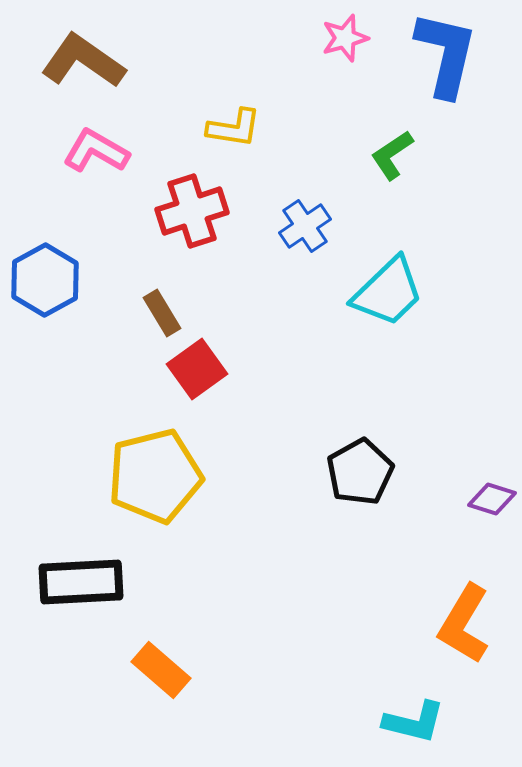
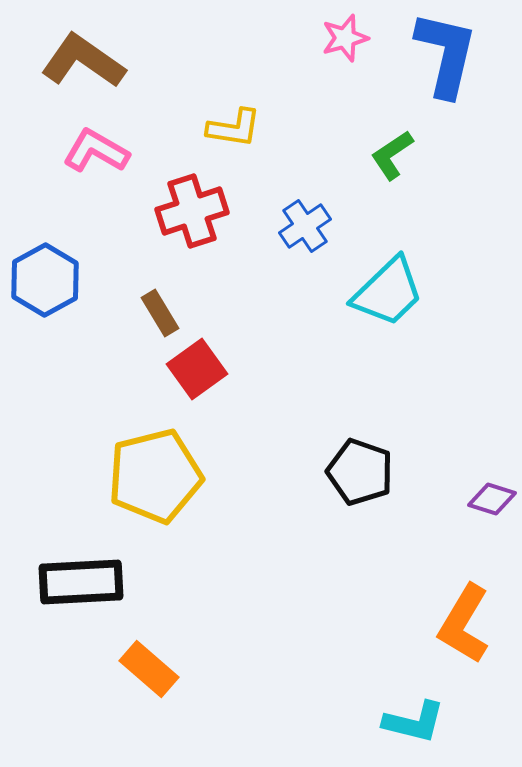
brown rectangle: moved 2 px left
black pentagon: rotated 24 degrees counterclockwise
orange rectangle: moved 12 px left, 1 px up
